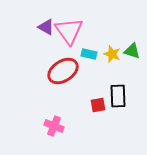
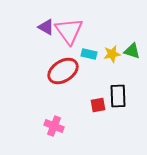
yellow star: rotated 30 degrees counterclockwise
